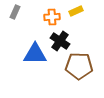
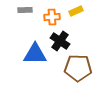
gray rectangle: moved 10 px right, 2 px up; rotated 64 degrees clockwise
brown pentagon: moved 1 px left, 2 px down
